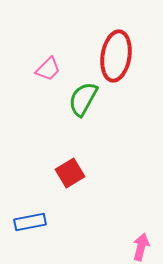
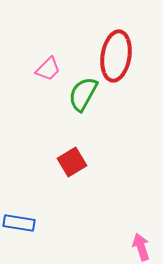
green semicircle: moved 5 px up
red square: moved 2 px right, 11 px up
blue rectangle: moved 11 px left, 1 px down; rotated 20 degrees clockwise
pink arrow: rotated 32 degrees counterclockwise
